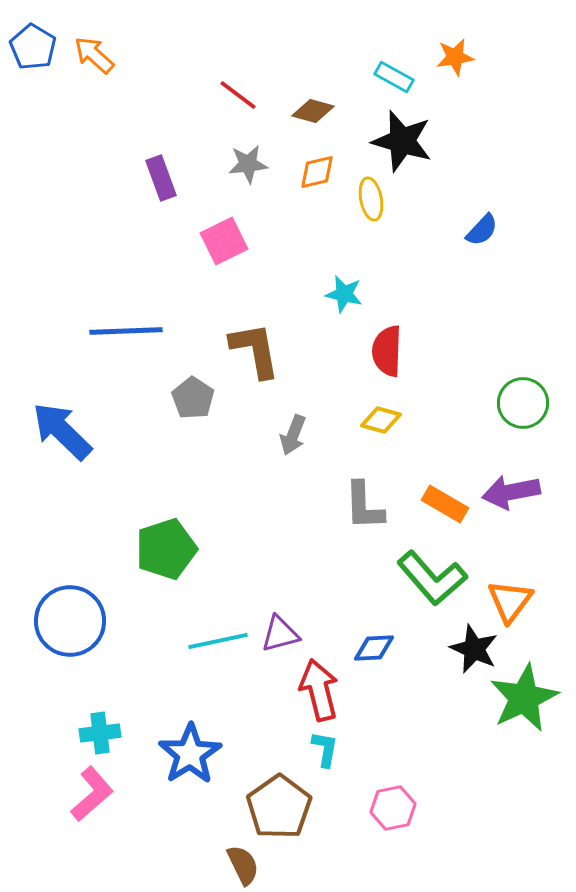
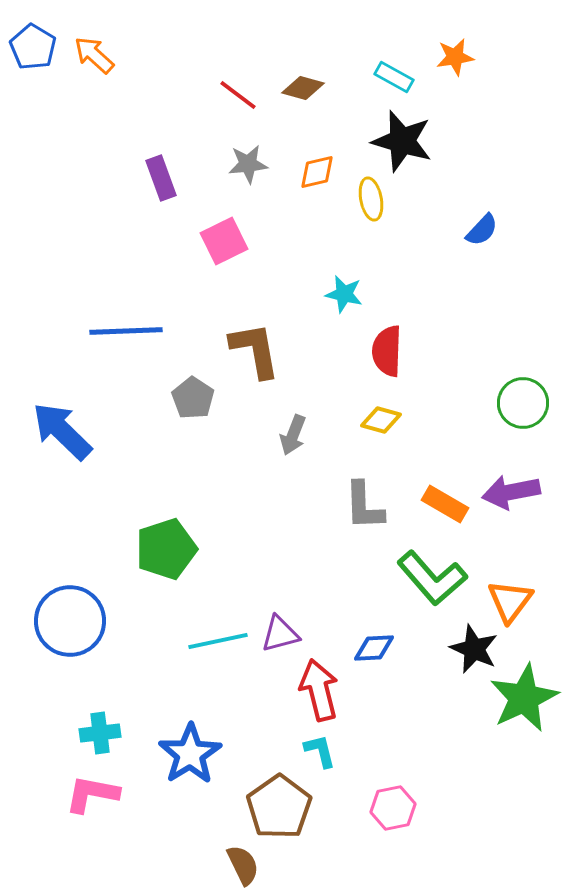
brown diamond at (313, 111): moved 10 px left, 23 px up
cyan L-shape at (325, 749): moved 5 px left, 2 px down; rotated 24 degrees counterclockwise
pink L-shape at (92, 794): rotated 128 degrees counterclockwise
